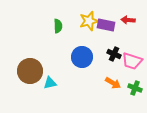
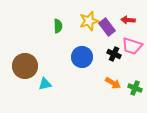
purple rectangle: moved 1 px right, 2 px down; rotated 42 degrees clockwise
pink trapezoid: moved 15 px up
brown circle: moved 5 px left, 5 px up
cyan triangle: moved 5 px left, 1 px down
